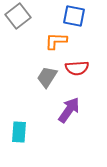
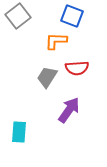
blue square: moved 2 px left; rotated 10 degrees clockwise
